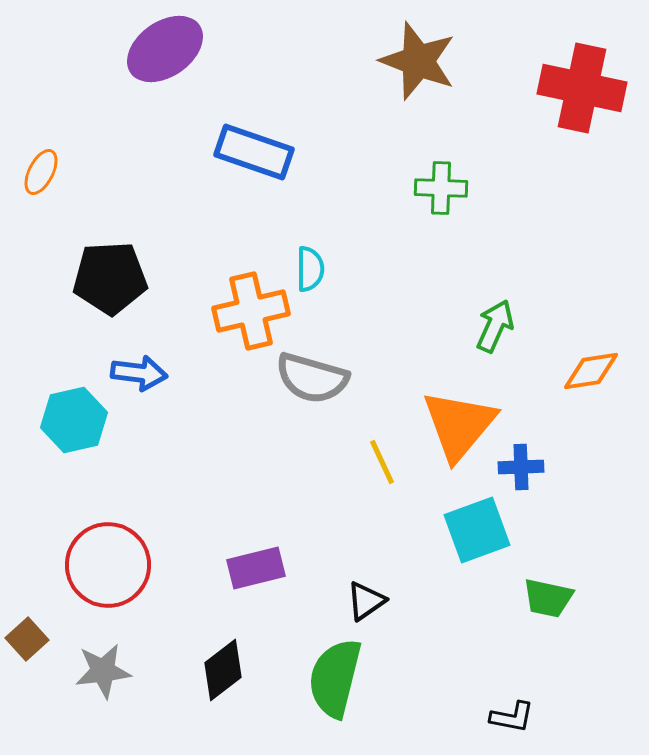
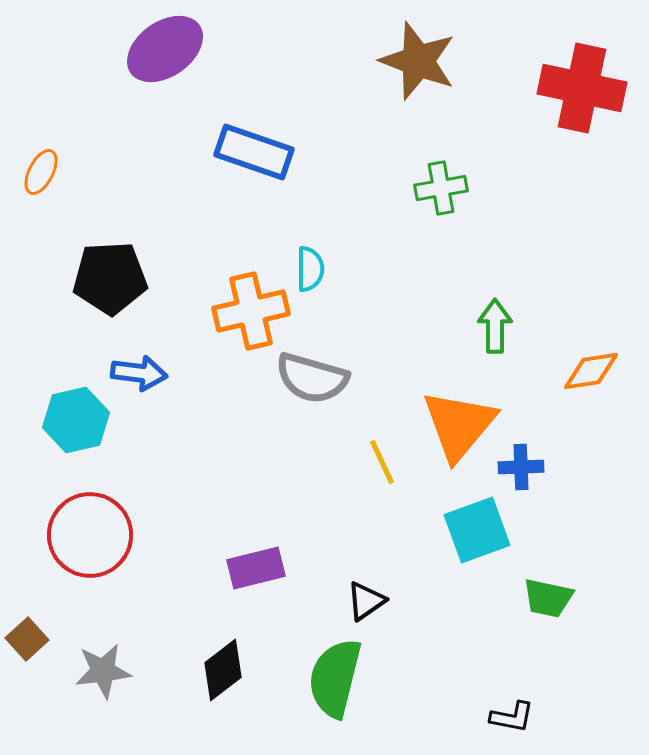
green cross: rotated 12 degrees counterclockwise
green arrow: rotated 24 degrees counterclockwise
cyan hexagon: moved 2 px right
red circle: moved 18 px left, 30 px up
